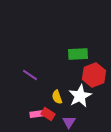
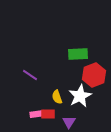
red rectangle: rotated 32 degrees counterclockwise
